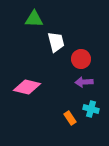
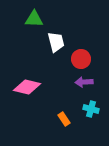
orange rectangle: moved 6 px left, 1 px down
